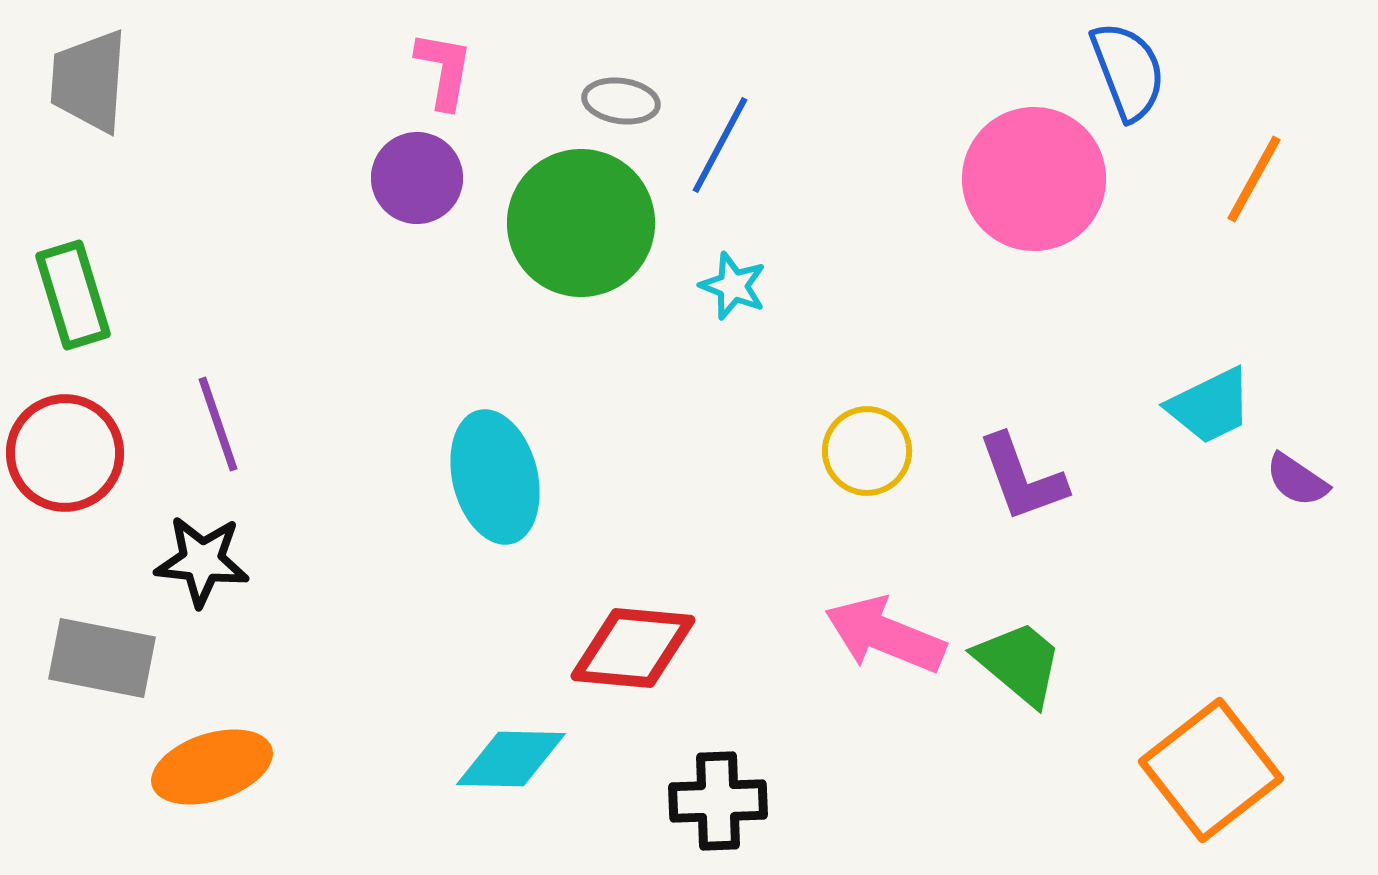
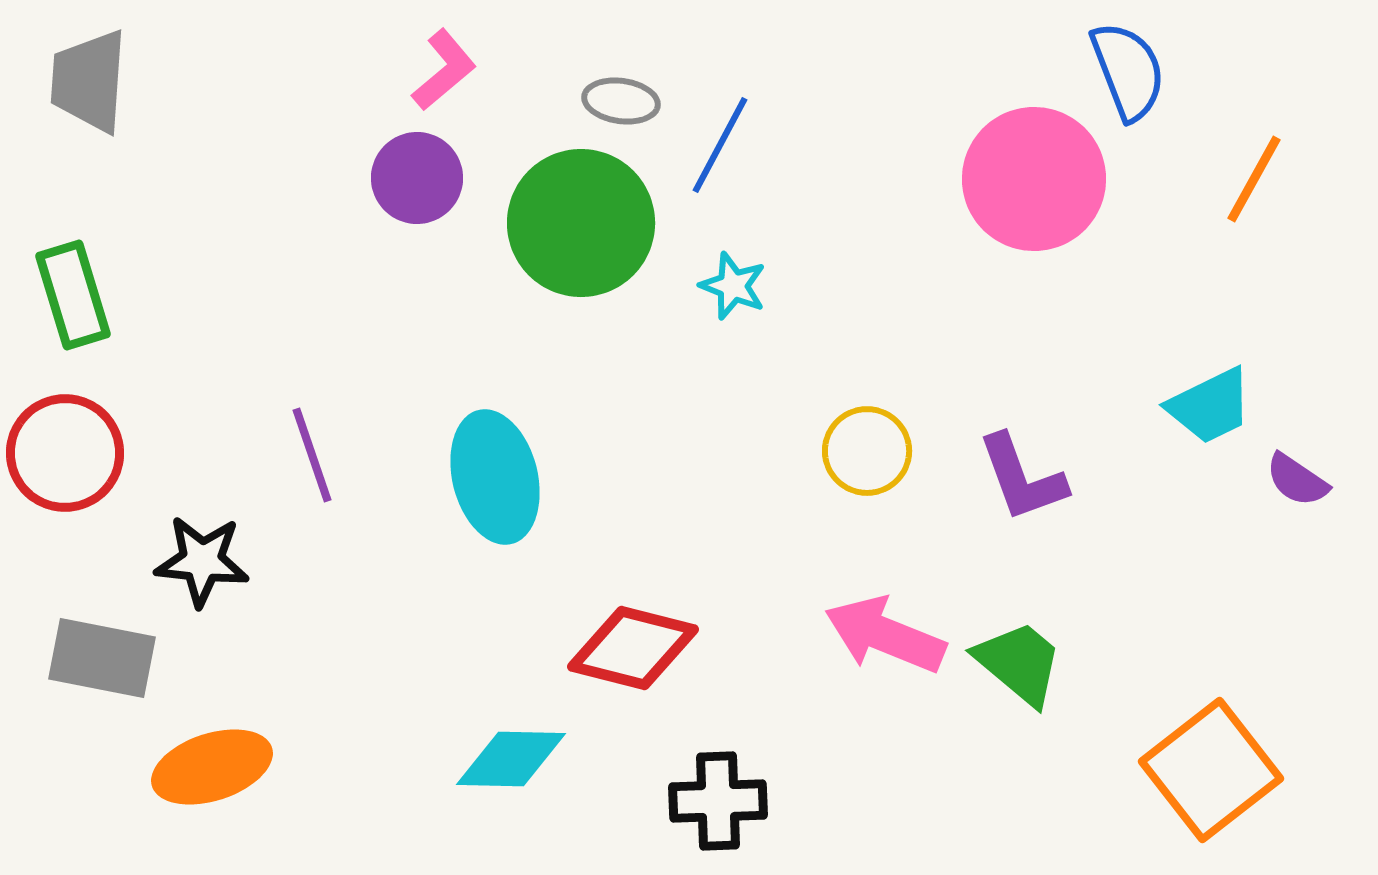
pink L-shape: rotated 40 degrees clockwise
purple line: moved 94 px right, 31 px down
red diamond: rotated 9 degrees clockwise
